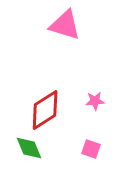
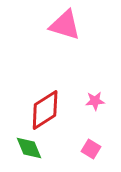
pink square: rotated 12 degrees clockwise
